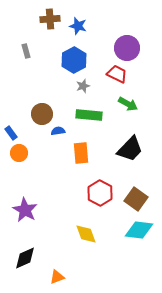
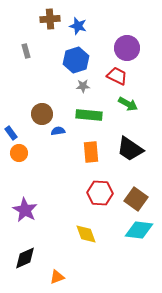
blue hexagon: moved 2 px right; rotated 10 degrees clockwise
red trapezoid: moved 2 px down
gray star: rotated 16 degrees clockwise
black trapezoid: rotated 80 degrees clockwise
orange rectangle: moved 10 px right, 1 px up
red hexagon: rotated 25 degrees counterclockwise
